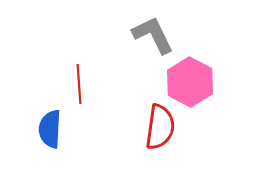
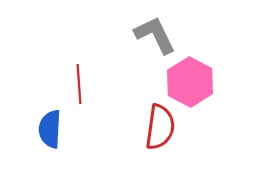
gray L-shape: moved 2 px right
